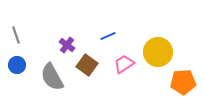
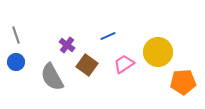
blue circle: moved 1 px left, 3 px up
